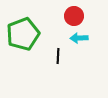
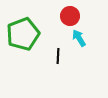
red circle: moved 4 px left
cyan arrow: rotated 60 degrees clockwise
